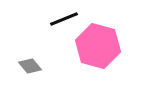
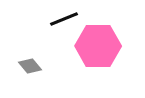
pink hexagon: rotated 15 degrees counterclockwise
